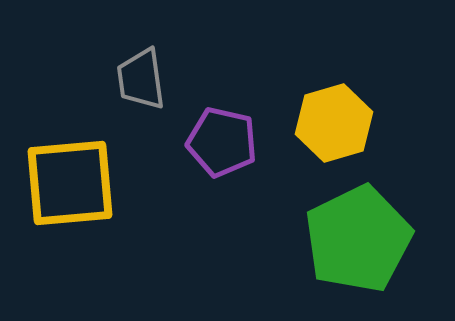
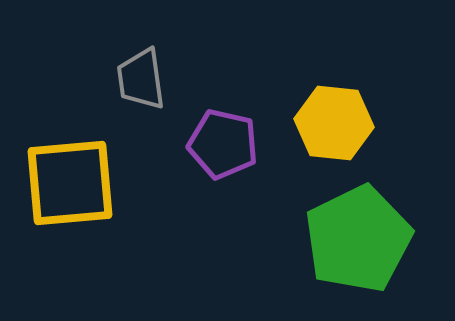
yellow hexagon: rotated 22 degrees clockwise
purple pentagon: moved 1 px right, 2 px down
